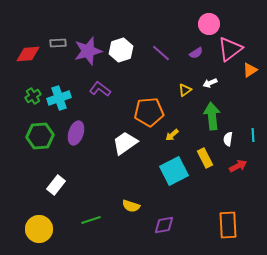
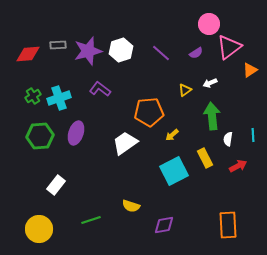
gray rectangle: moved 2 px down
pink triangle: moved 1 px left, 2 px up
